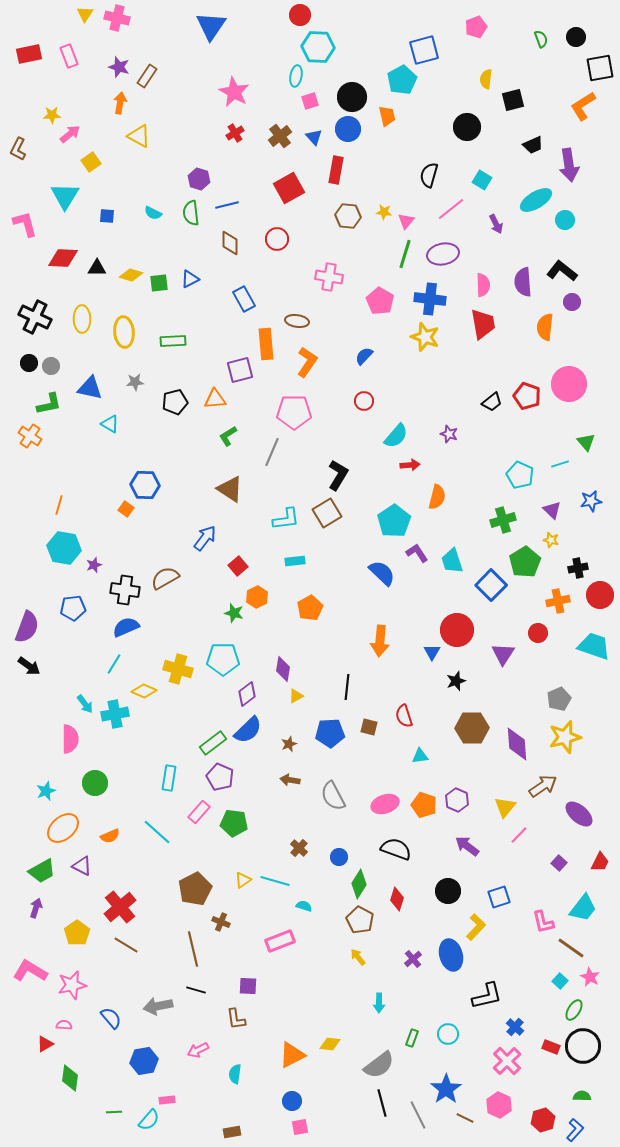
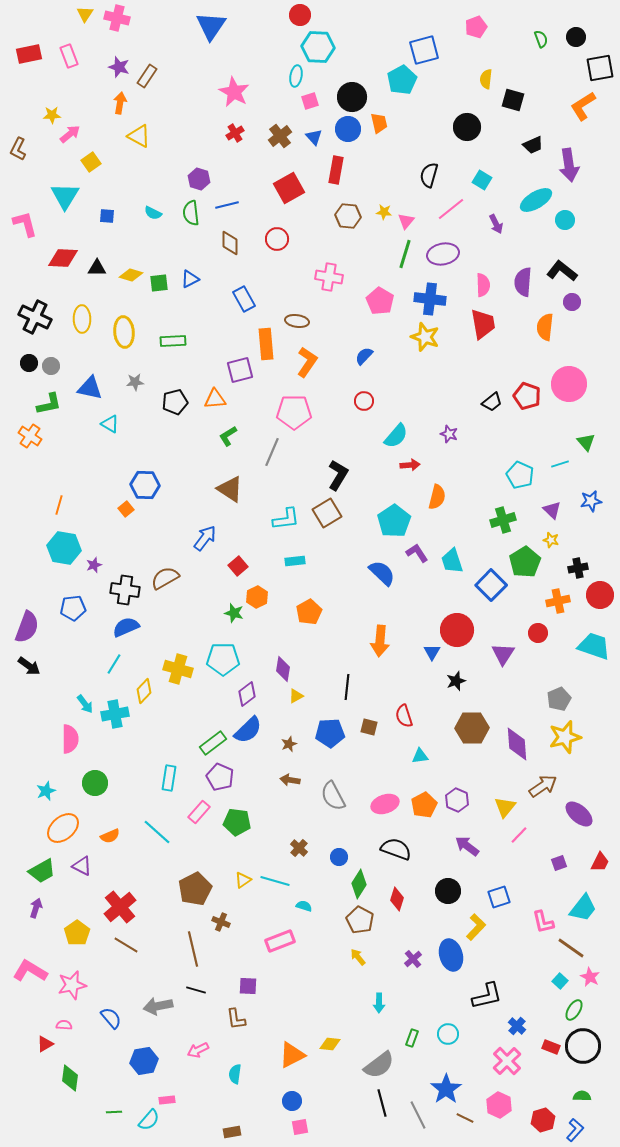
black square at (513, 100): rotated 30 degrees clockwise
orange trapezoid at (387, 116): moved 8 px left, 7 px down
purple semicircle at (523, 282): rotated 8 degrees clockwise
orange square at (126, 509): rotated 14 degrees clockwise
orange pentagon at (310, 608): moved 1 px left, 4 px down
yellow diamond at (144, 691): rotated 70 degrees counterclockwise
orange pentagon at (424, 805): rotated 25 degrees clockwise
green pentagon at (234, 823): moved 3 px right, 1 px up
purple square at (559, 863): rotated 28 degrees clockwise
blue cross at (515, 1027): moved 2 px right, 1 px up
